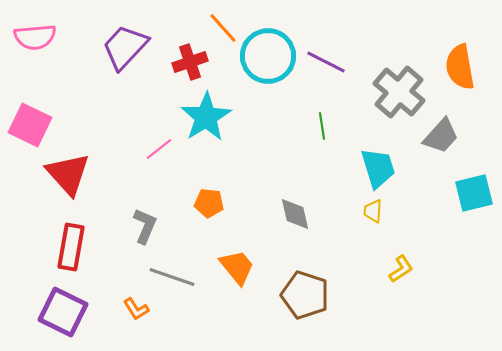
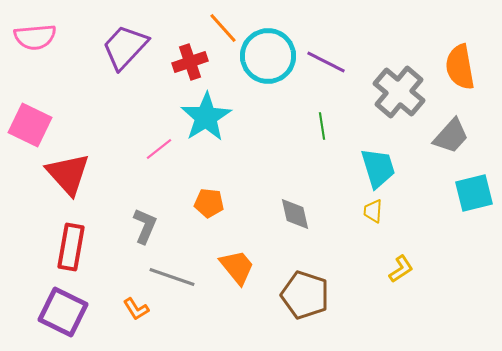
gray trapezoid: moved 10 px right
